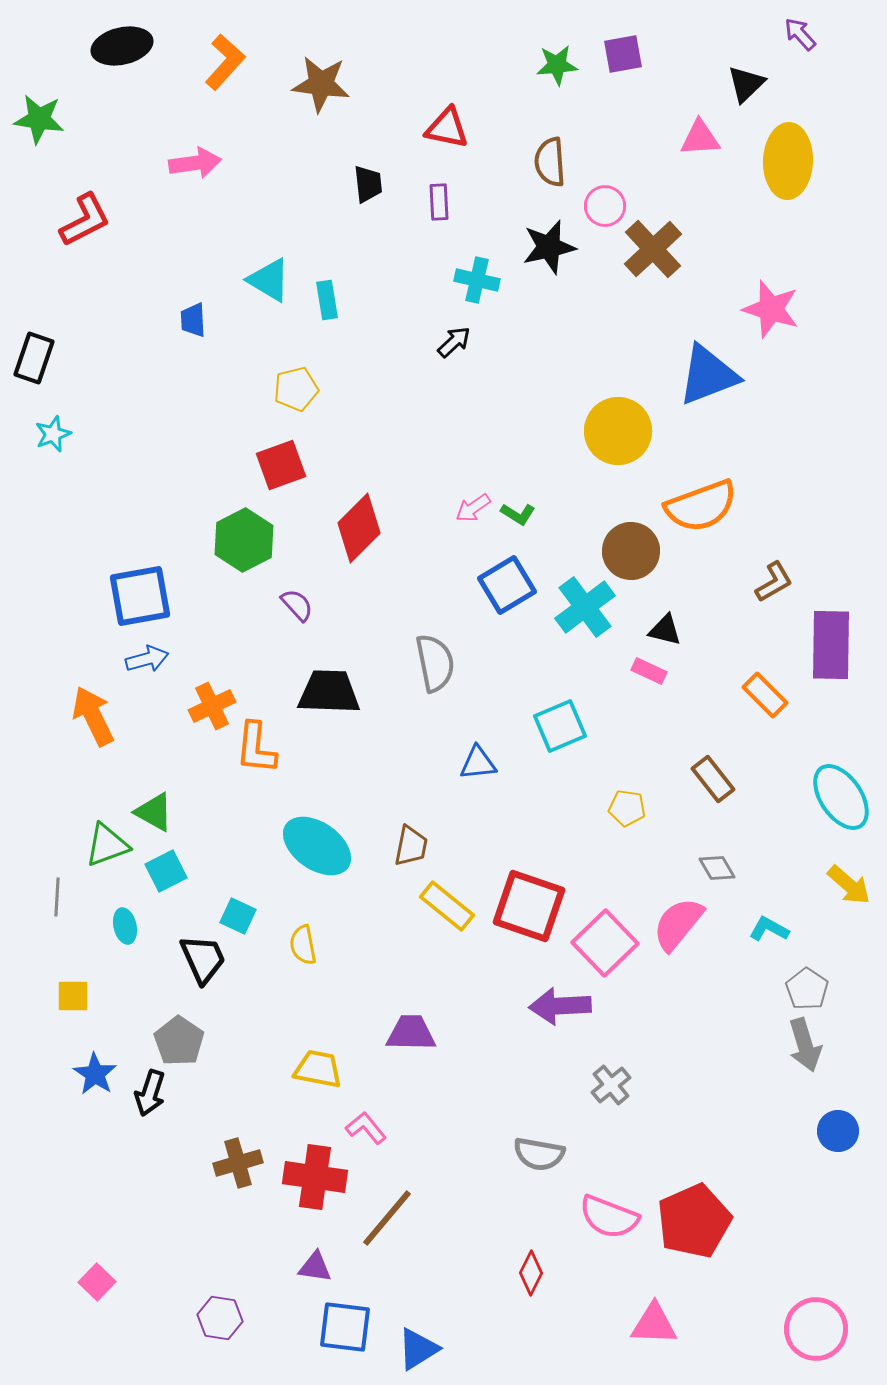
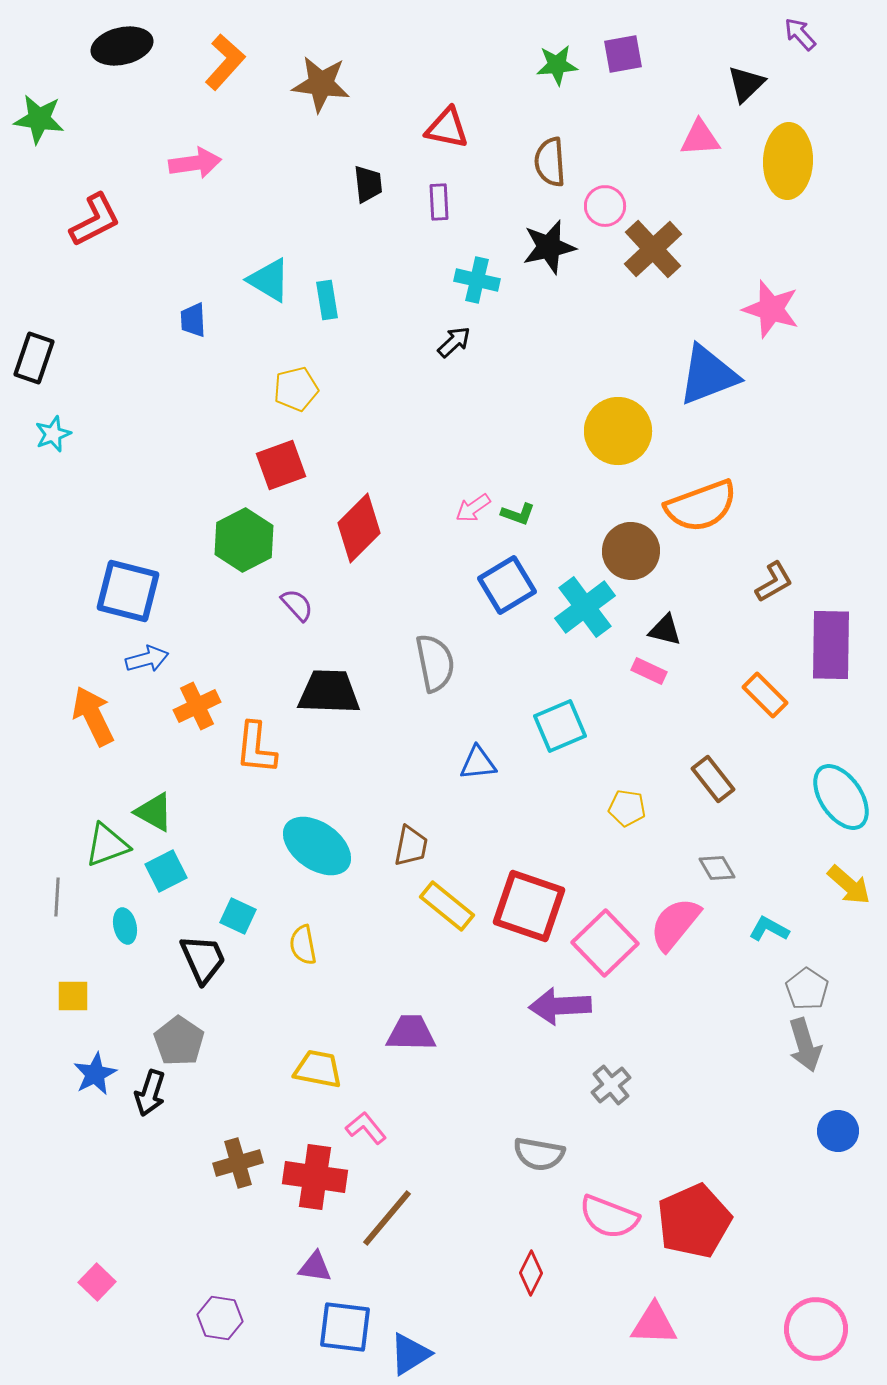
red L-shape at (85, 220): moved 10 px right
green L-shape at (518, 514): rotated 12 degrees counterclockwise
blue square at (140, 596): moved 12 px left, 5 px up; rotated 24 degrees clockwise
orange cross at (212, 706): moved 15 px left
pink semicircle at (678, 924): moved 3 px left
blue star at (95, 1074): rotated 12 degrees clockwise
blue triangle at (418, 1349): moved 8 px left, 5 px down
